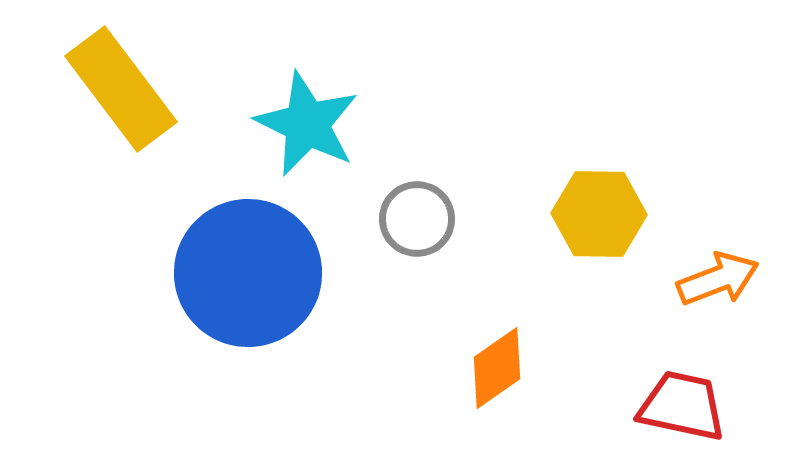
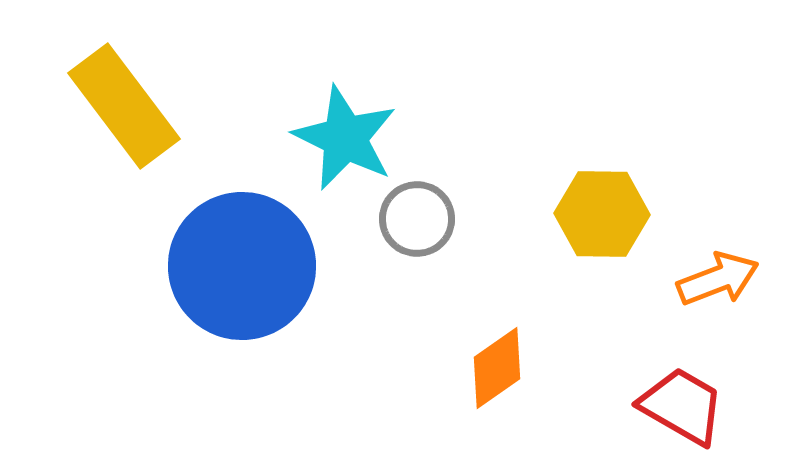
yellow rectangle: moved 3 px right, 17 px down
cyan star: moved 38 px right, 14 px down
yellow hexagon: moved 3 px right
blue circle: moved 6 px left, 7 px up
red trapezoid: rotated 18 degrees clockwise
